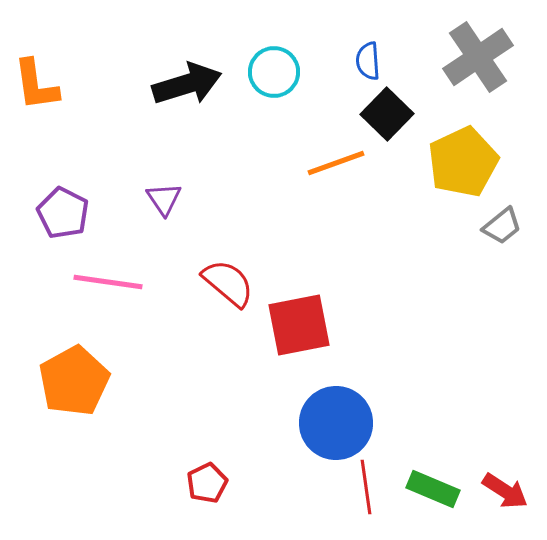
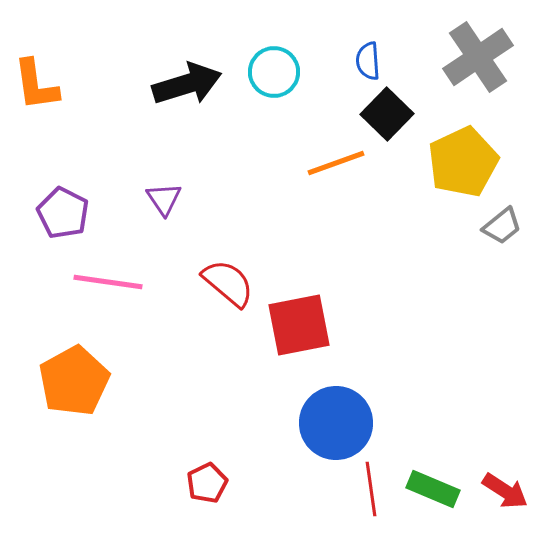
red line: moved 5 px right, 2 px down
